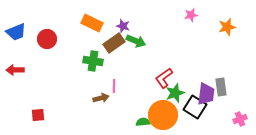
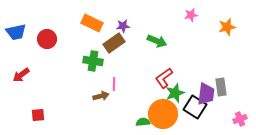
purple star: rotated 24 degrees counterclockwise
blue trapezoid: rotated 10 degrees clockwise
green arrow: moved 21 px right
red arrow: moved 6 px right, 5 px down; rotated 36 degrees counterclockwise
pink line: moved 2 px up
brown arrow: moved 2 px up
orange circle: moved 1 px up
